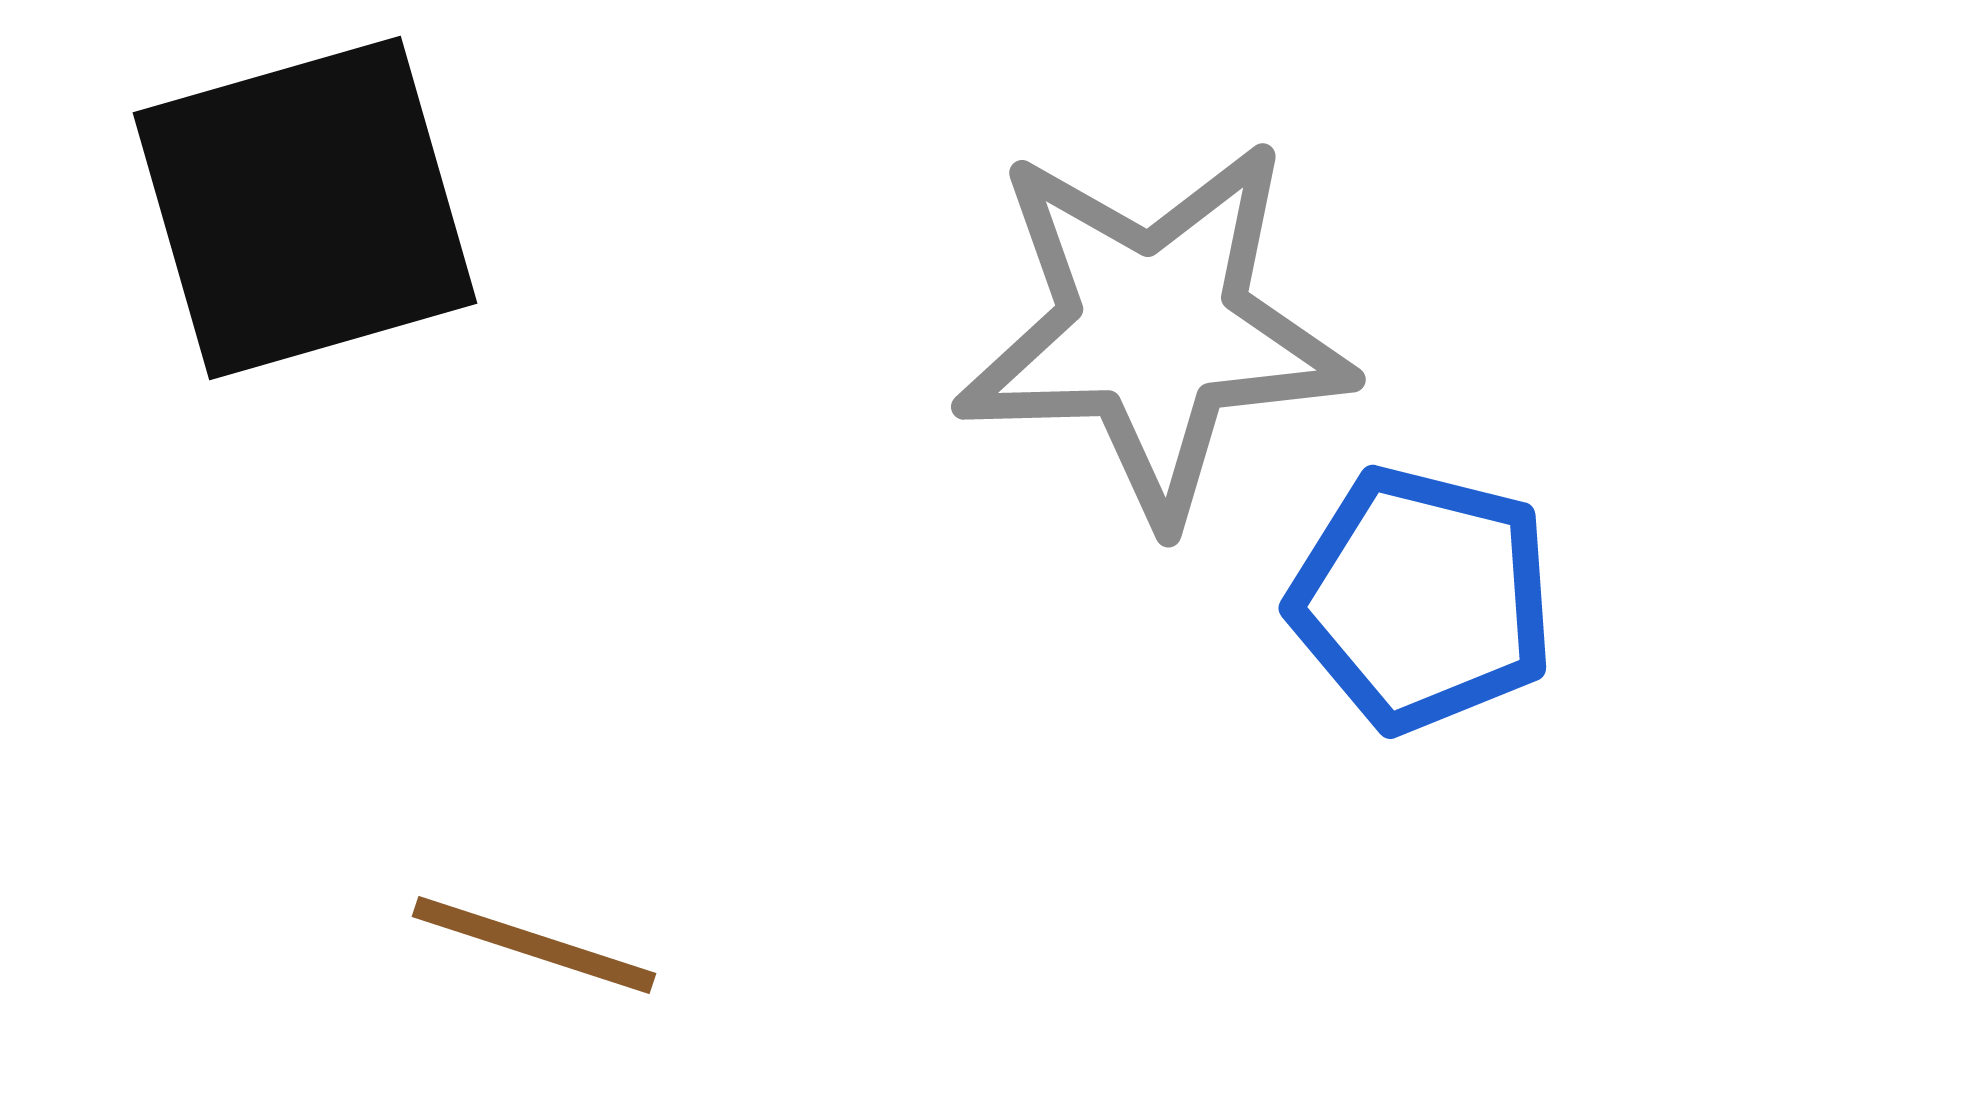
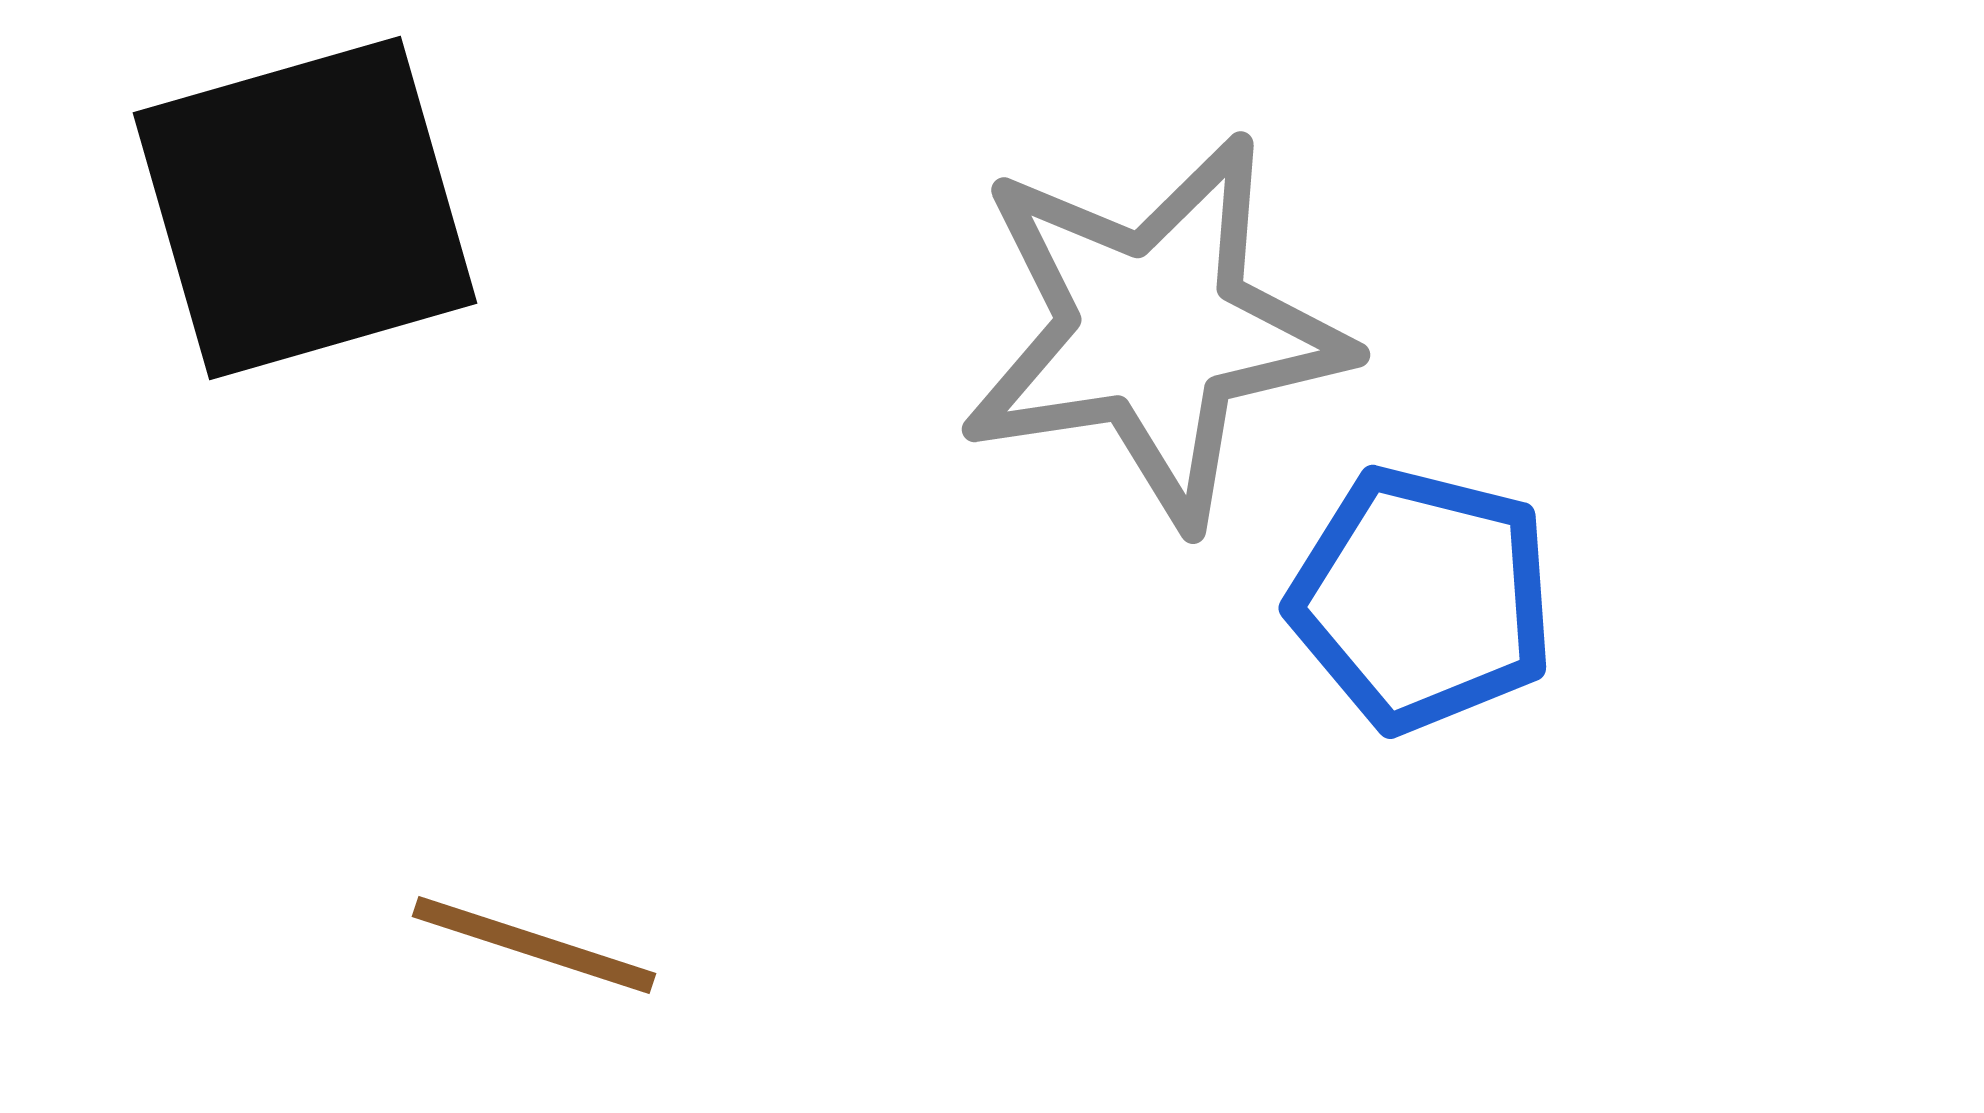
gray star: rotated 7 degrees counterclockwise
